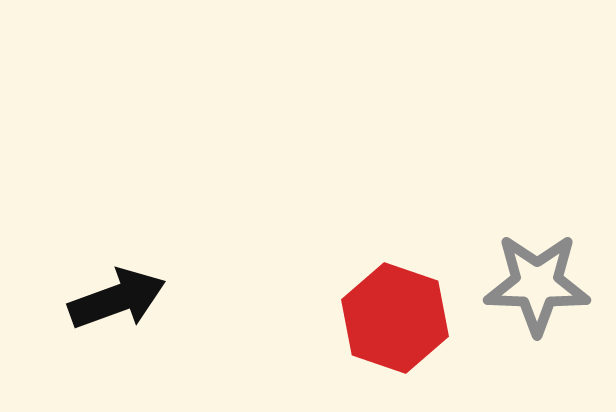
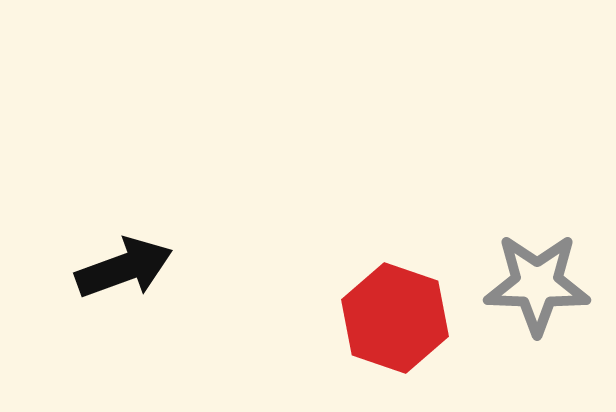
black arrow: moved 7 px right, 31 px up
